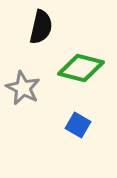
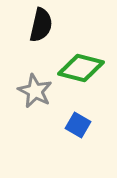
black semicircle: moved 2 px up
gray star: moved 12 px right, 3 px down
